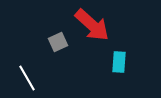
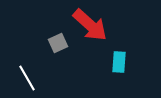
red arrow: moved 2 px left
gray square: moved 1 px down
